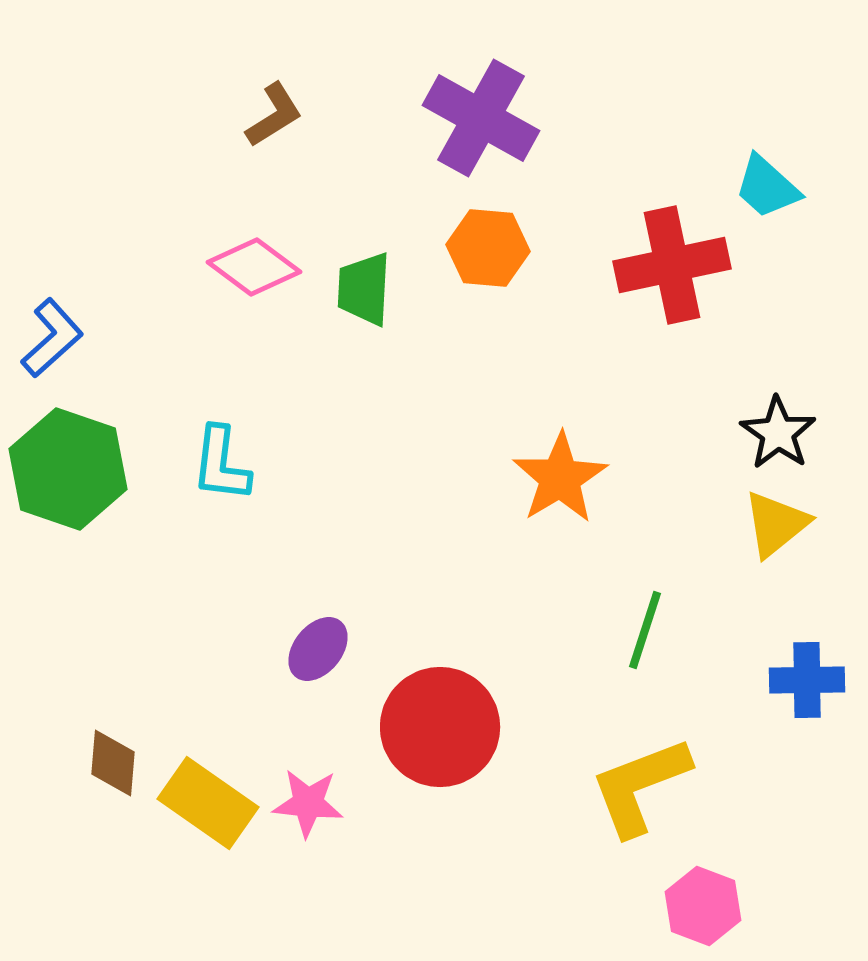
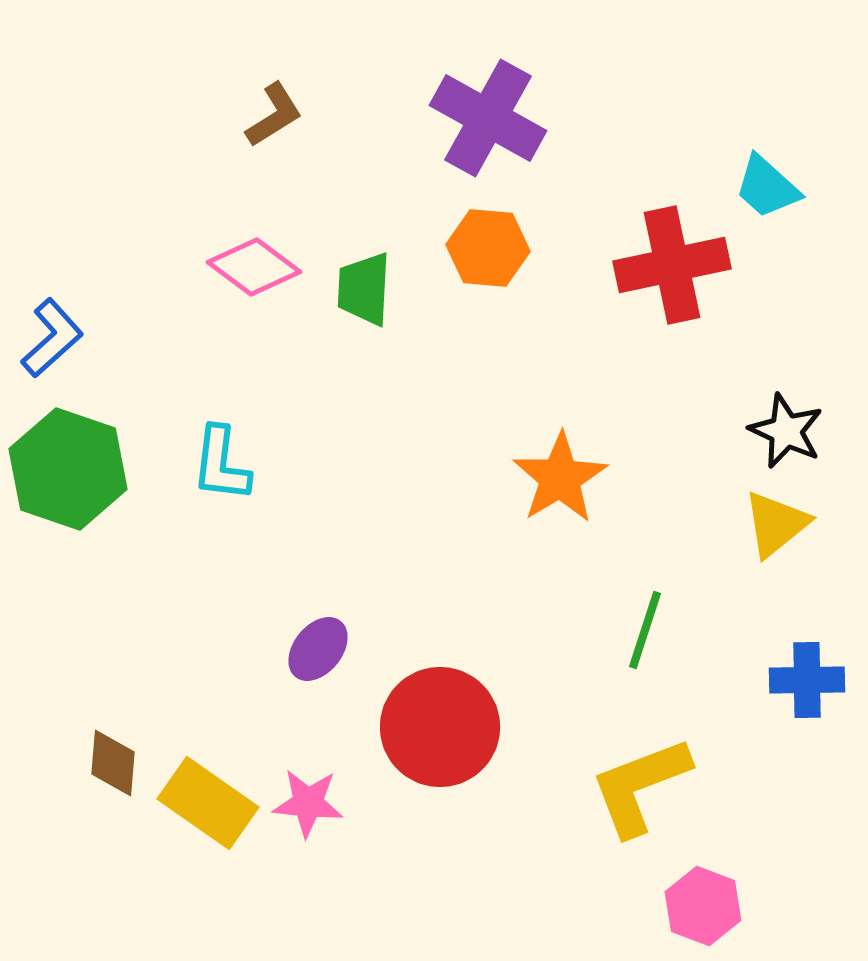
purple cross: moved 7 px right
black star: moved 8 px right, 2 px up; rotated 10 degrees counterclockwise
